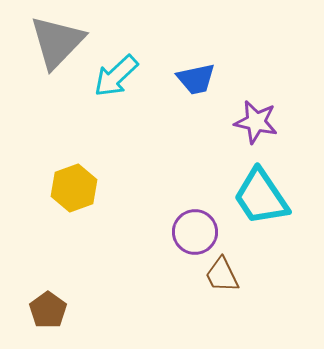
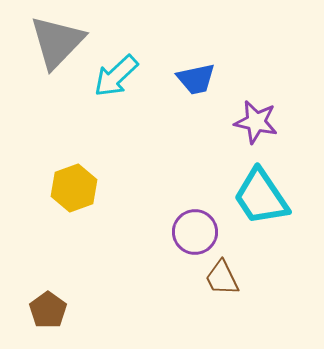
brown trapezoid: moved 3 px down
